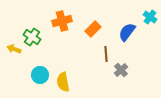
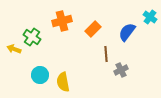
gray cross: rotated 16 degrees clockwise
